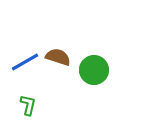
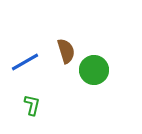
brown semicircle: moved 8 px right, 6 px up; rotated 55 degrees clockwise
green L-shape: moved 4 px right
